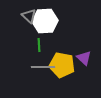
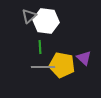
gray triangle: rotated 35 degrees clockwise
white hexagon: moved 1 px right; rotated 10 degrees clockwise
green line: moved 1 px right, 2 px down
